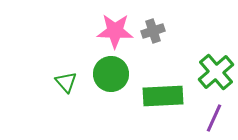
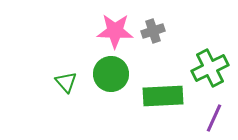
green cross: moved 6 px left, 4 px up; rotated 15 degrees clockwise
